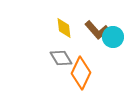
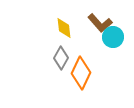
brown L-shape: moved 3 px right, 7 px up
gray diamond: rotated 60 degrees clockwise
